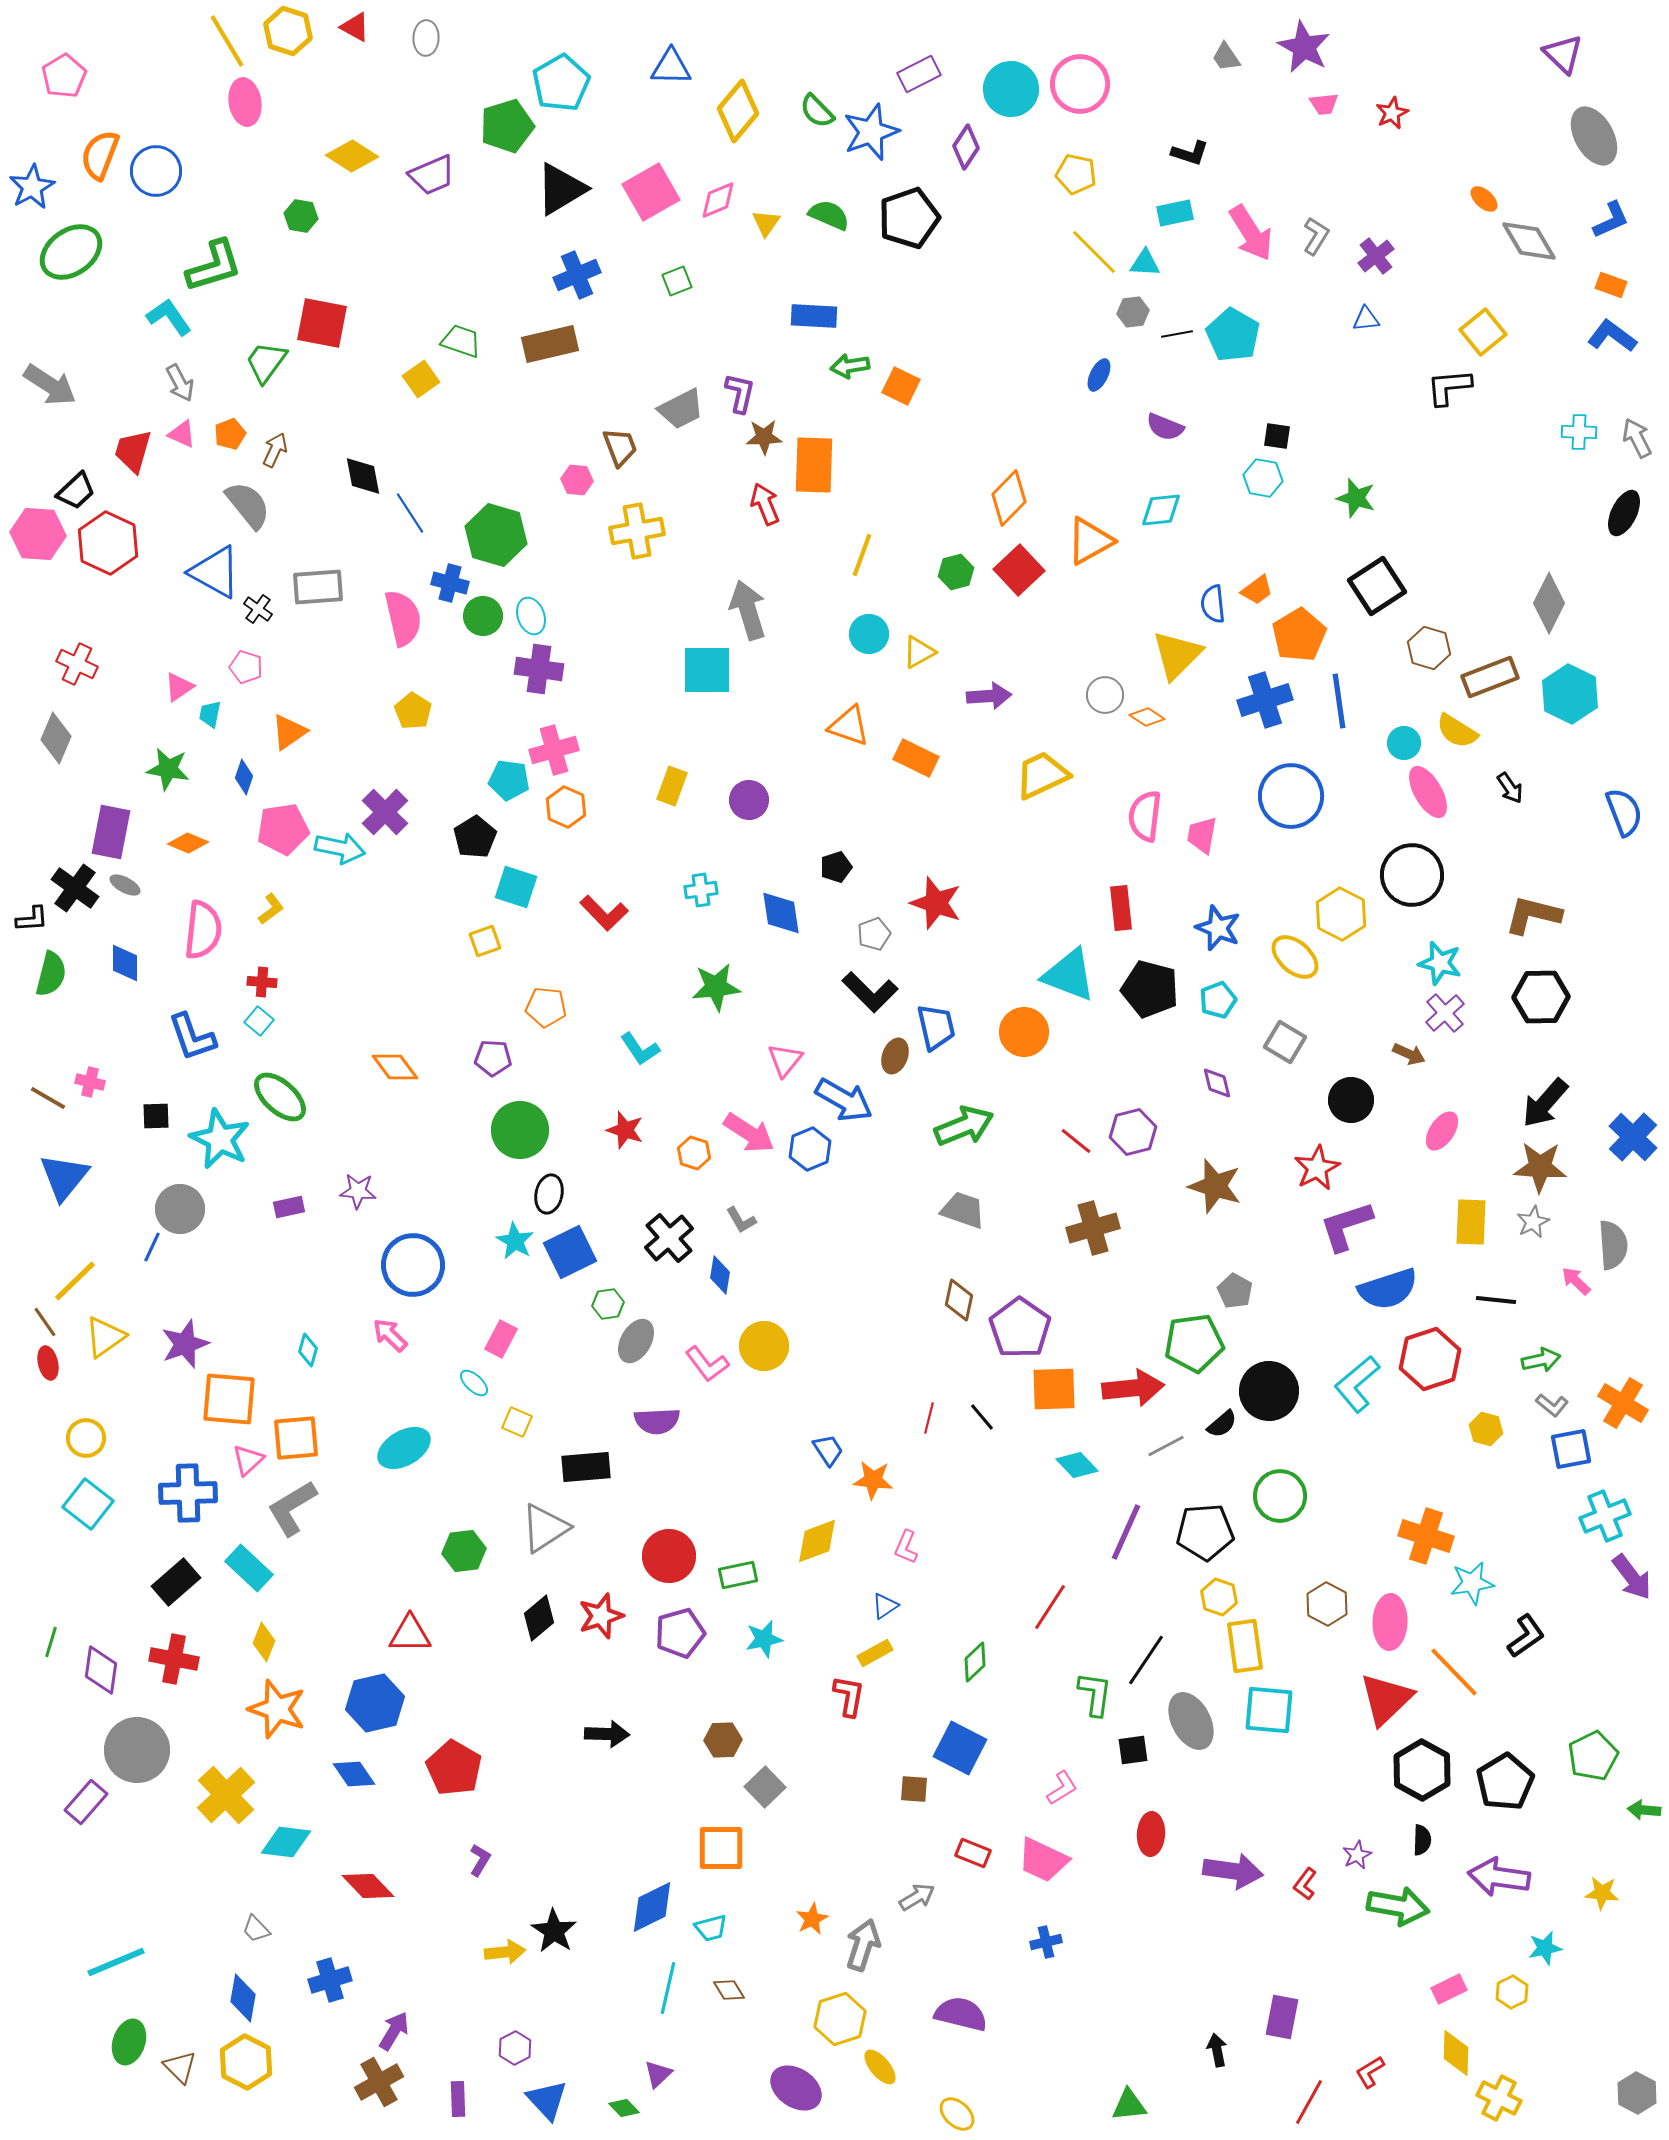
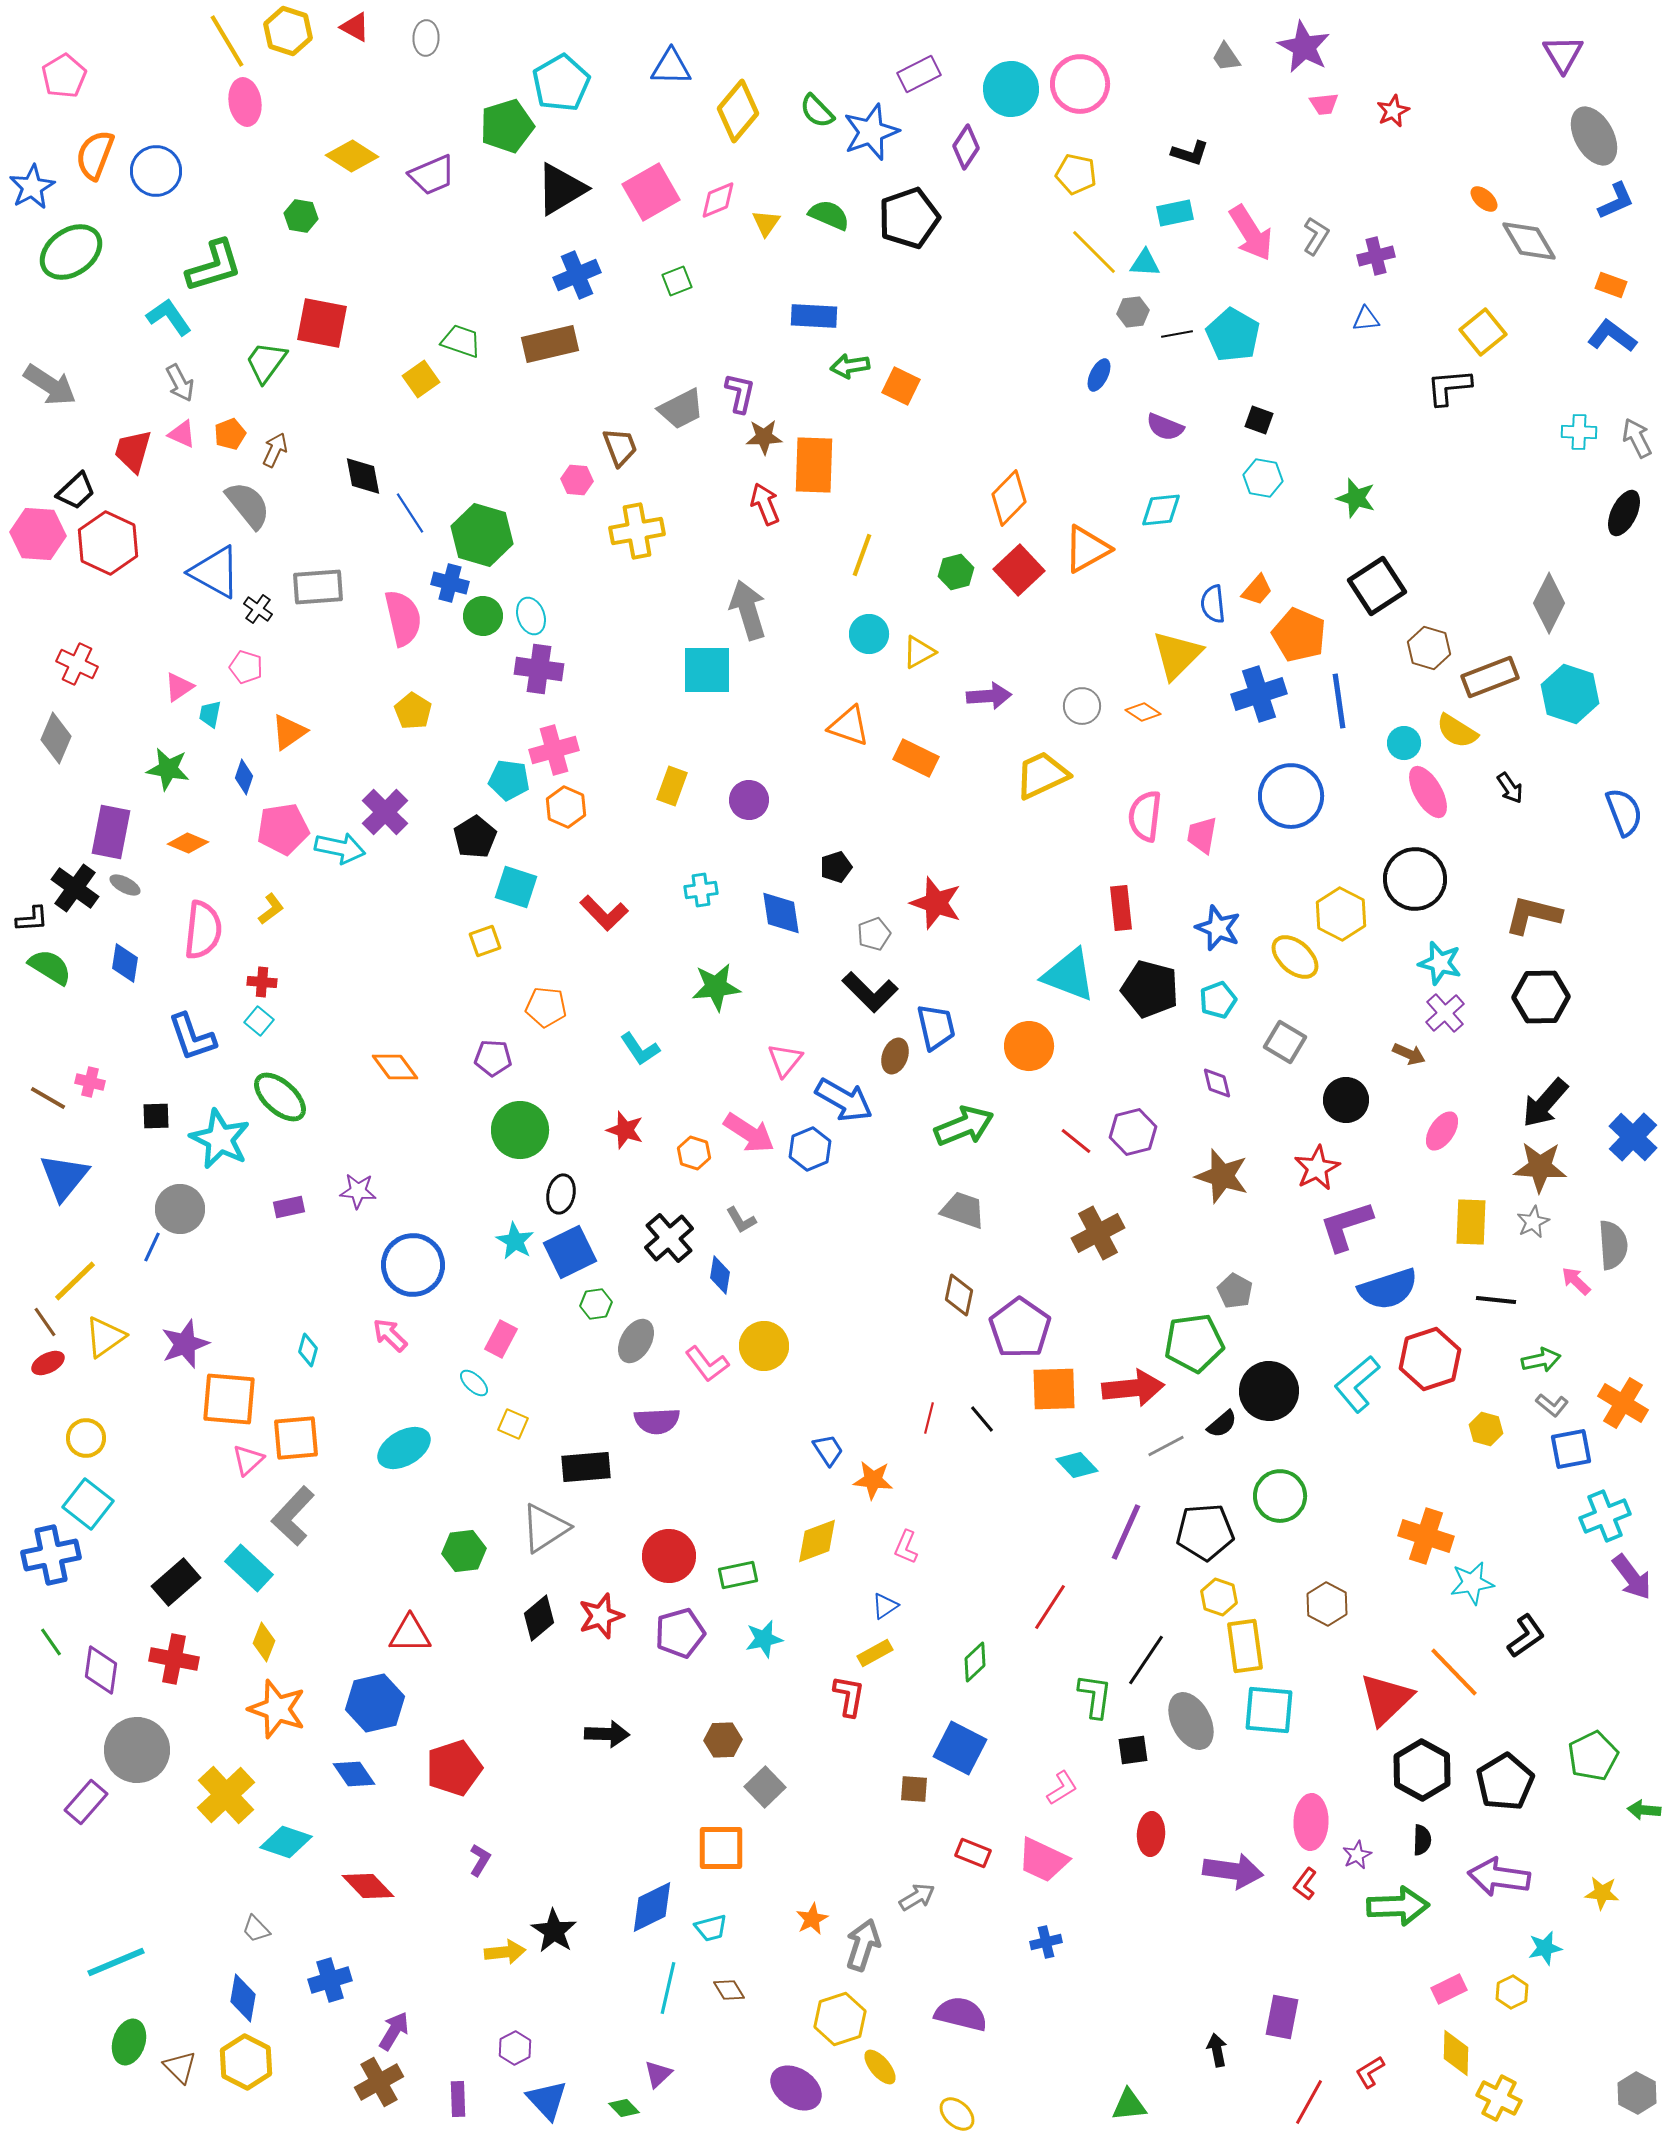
purple triangle at (1563, 54): rotated 15 degrees clockwise
red star at (1392, 113): moved 1 px right, 2 px up
orange semicircle at (100, 155): moved 5 px left
blue L-shape at (1611, 220): moved 5 px right, 19 px up
purple cross at (1376, 256): rotated 24 degrees clockwise
black square at (1277, 436): moved 18 px left, 16 px up; rotated 12 degrees clockwise
green hexagon at (496, 535): moved 14 px left
orange triangle at (1090, 541): moved 3 px left, 8 px down
orange trapezoid at (1257, 590): rotated 12 degrees counterclockwise
orange pentagon at (1299, 635): rotated 18 degrees counterclockwise
cyan hexagon at (1570, 694): rotated 8 degrees counterclockwise
gray circle at (1105, 695): moved 23 px left, 11 px down
blue cross at (1265, 700): moved 6 px left, 6 px up
orange diamond at (1147, 717): moved 4 px left, 5 px up
black circle at (1412, 875): moved 3 px right, 4 px down
blue diamond at (125, 963): rotated 9 degrees clockwise
green semicircle at (51, 974): moved 1 px left, 7 px up; rotated 72 degrees counterclockwise
orange circle at (1024, 1032): moved 5 px right, 14 px down
black circle at (1351, 1100): moved 5 px left
brown star at (1215, 1186): moved 7 px right, 10 px up
black ellipse at (549, 1194): moved 12 px right
brown cross at (1093, 1228): moved 5 px right, 5 px down; rotated 12 degrees counterclockwise
brown diamond at (959, 1300): moved 5 px up
green hexagon at (608, 1304): moved 12 px left
red ellipse at (48, 1363): rotated 76 degrees clockwise
black line at (982, 1417): moved 2 px down
yellow square at (517, 1422): moved 4 px left, 2 px down
blue cross at (188, 1493): moved 137 px left, 62 px down; rotated 10 degrees counterclockwise
gray L-shape at (292, 1508): moved 1 px right, 8 px down; rotated 16 degrees counterclockwise
pink ellipse at (1390, 1622): moved 79 px left, 200 px down
green line at (51, 1642): rotated 52 degrees counterclockwise
green L-shape at (1095, 1694): moved 2 px down
red pentagon at (454, 1768): rotated 24 degrees clockwise
cyan diamond at (286, 1842): rotated 12 degrees clockwise
green arrow at (1398, 1906): rotated 12 degrees counterclockwise
